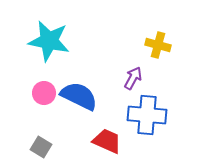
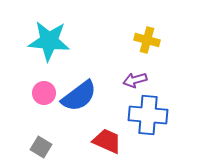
cyan star: rotated 6 degrees counterclockwise
yellow cross: moved 11 px left, 5 px up
purple arrow: moved 2 px right, 2 px down; rotated 135 degrees counterclockwise
blue semicircle: rotated 117 degrees clockwise
blue cross: moved 1 px right
